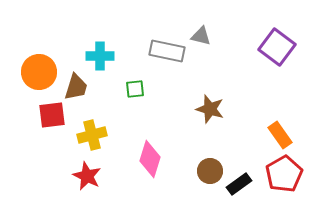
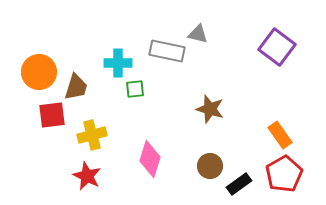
gray triangle: moved 3 px left, 2 px up
cyan cross: moved 18 px right, 7 px down
brown circle: moved 5 px up
